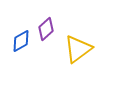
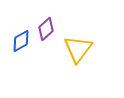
yellow triangle: rotated 16 degrees counterclockwise
